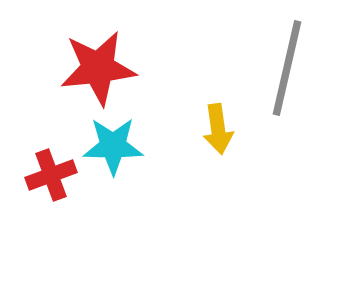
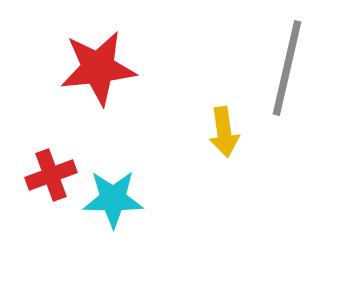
yellow arrow: moved 6 px right, 3 px down
cyan star: moved 53 px down
